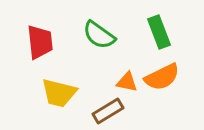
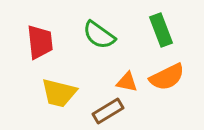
green rectangle: moved 2 px right, 2 px up
orange semicircle: moved 5 px right
